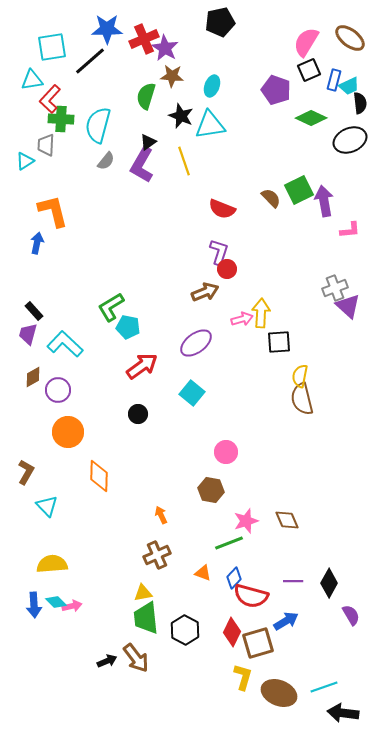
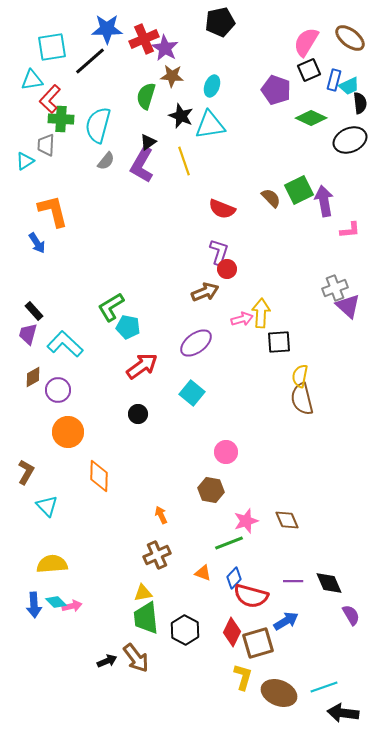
blue arrow at (37, 243): rotated 135 degrees clockwise
black diamond at (329, 583): rotated 52 degrees counterclockwise
